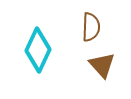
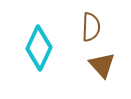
cyan diamond: moved 1 px right, 2 px up
